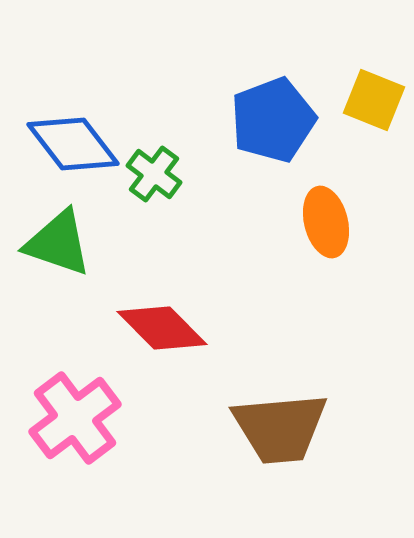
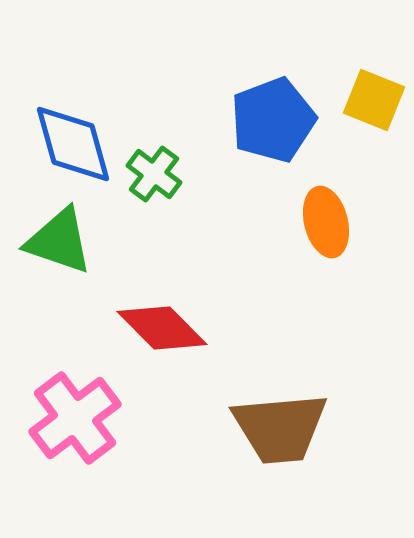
blue diamond: rotated 22 degrees clockwise
green triangle: moved 1 px right, 2 px up
